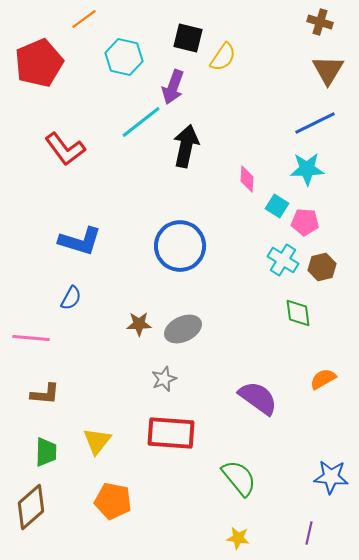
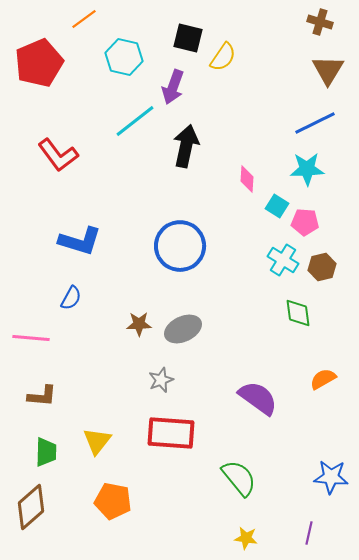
cyan line: moved 6 px left, 1 px up
red L-shape: moved 7 px left, 6 px down
gray star: moved 3 px left, 1 px down
brown L-shape: moved 3 px left, 2 px down
yellow star: moved 8 px right
